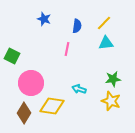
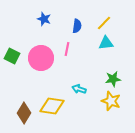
pink circle: moved 10 px right, 25 px up
